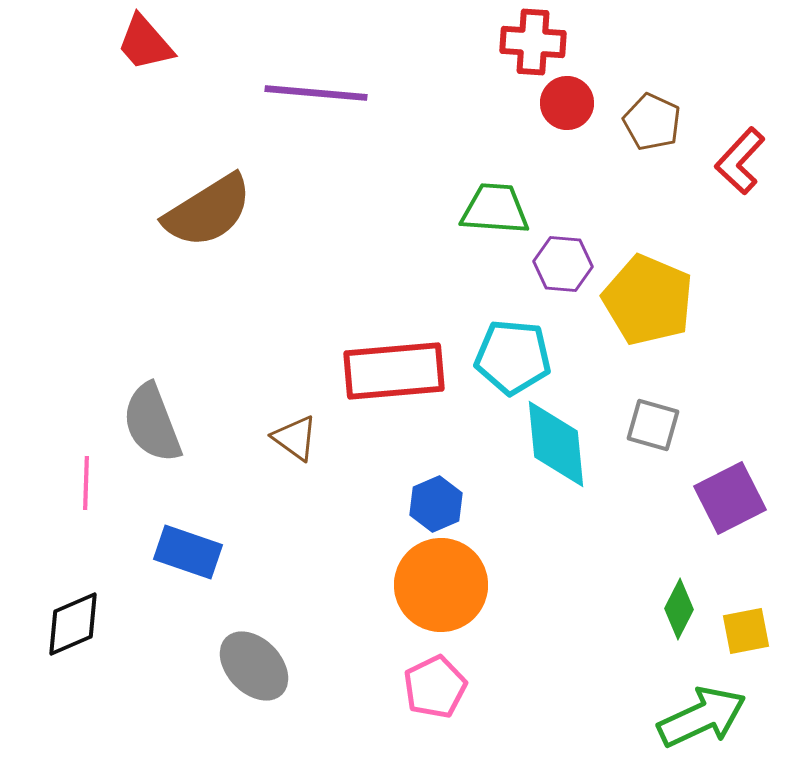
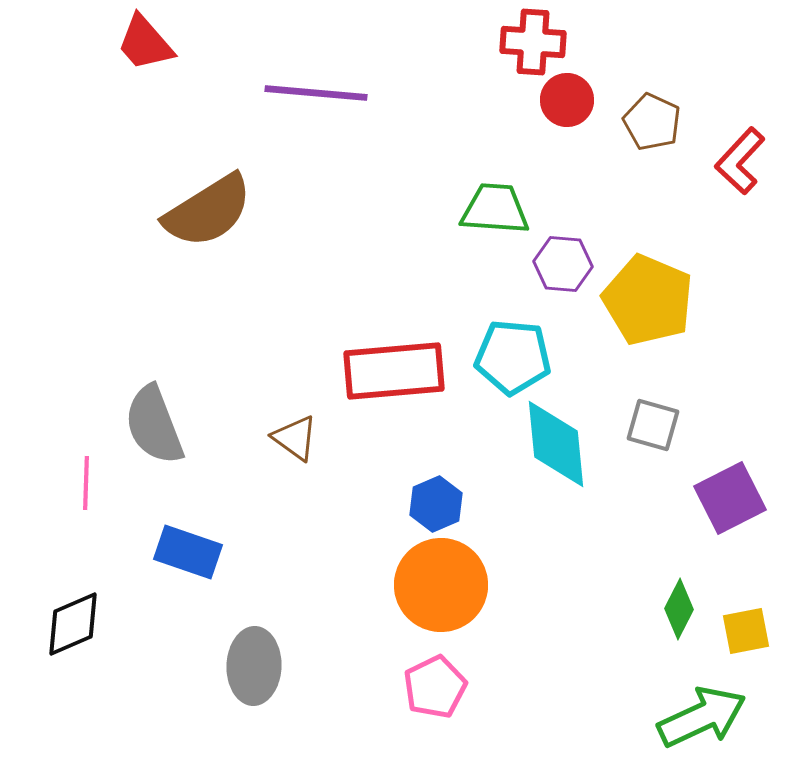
red circle: moved 3 px up
gray semicircle: moved 2 px right, 2 px down
gray ellipse: rotated 46 degrees clockwise
